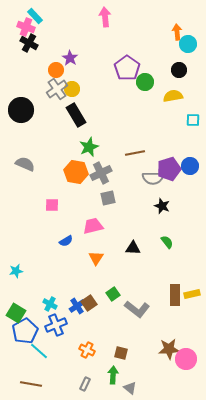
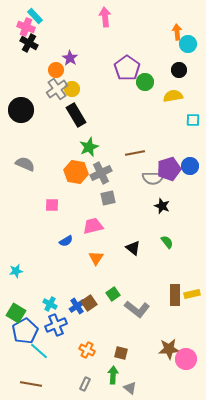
black triangle at (133, 248): rotated 35 degrees clockwise
